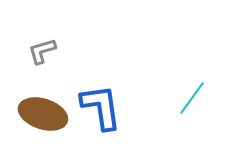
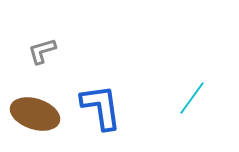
brown ellipse: moved 8 px left
